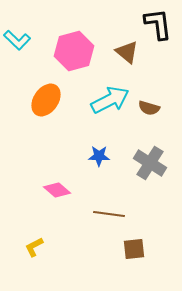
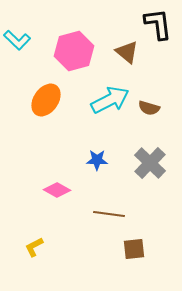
blue star: moved 2 px left, 4 px down
gray cross: rotated 12 degrees clockwise
pink diamond: rotated 12 degrees counterclockwise
